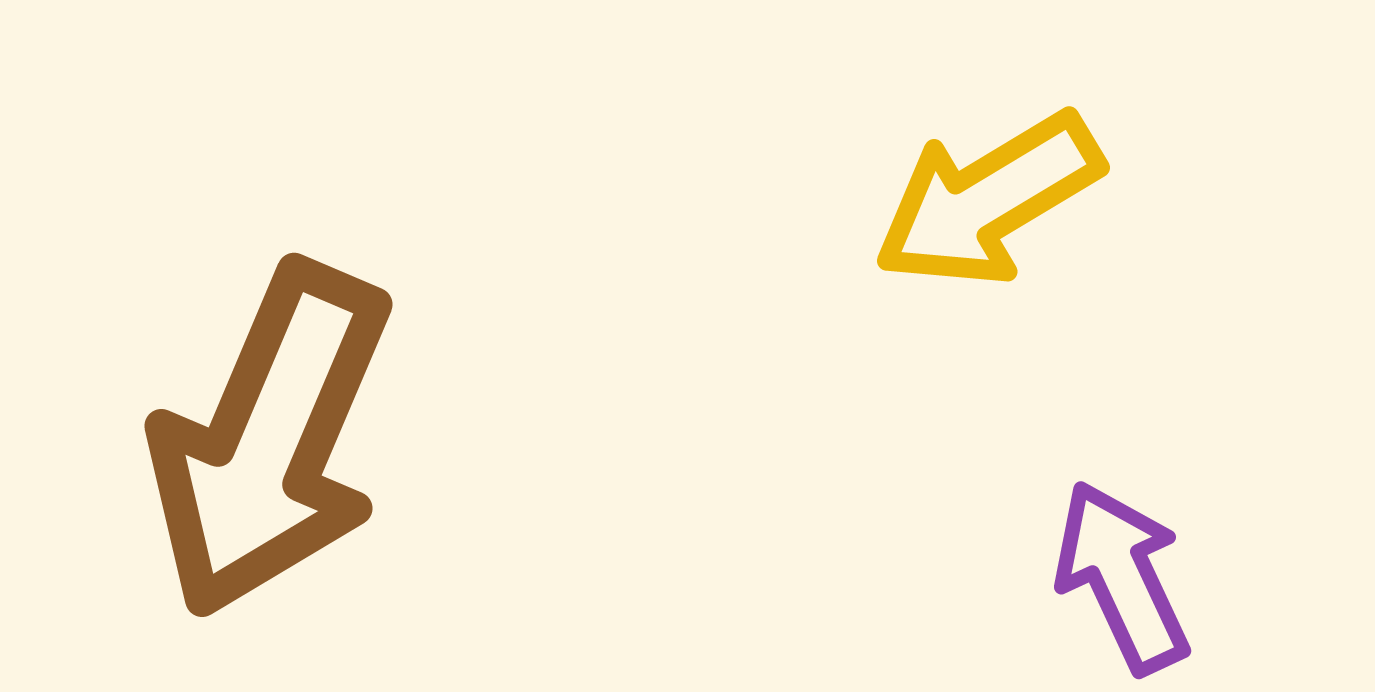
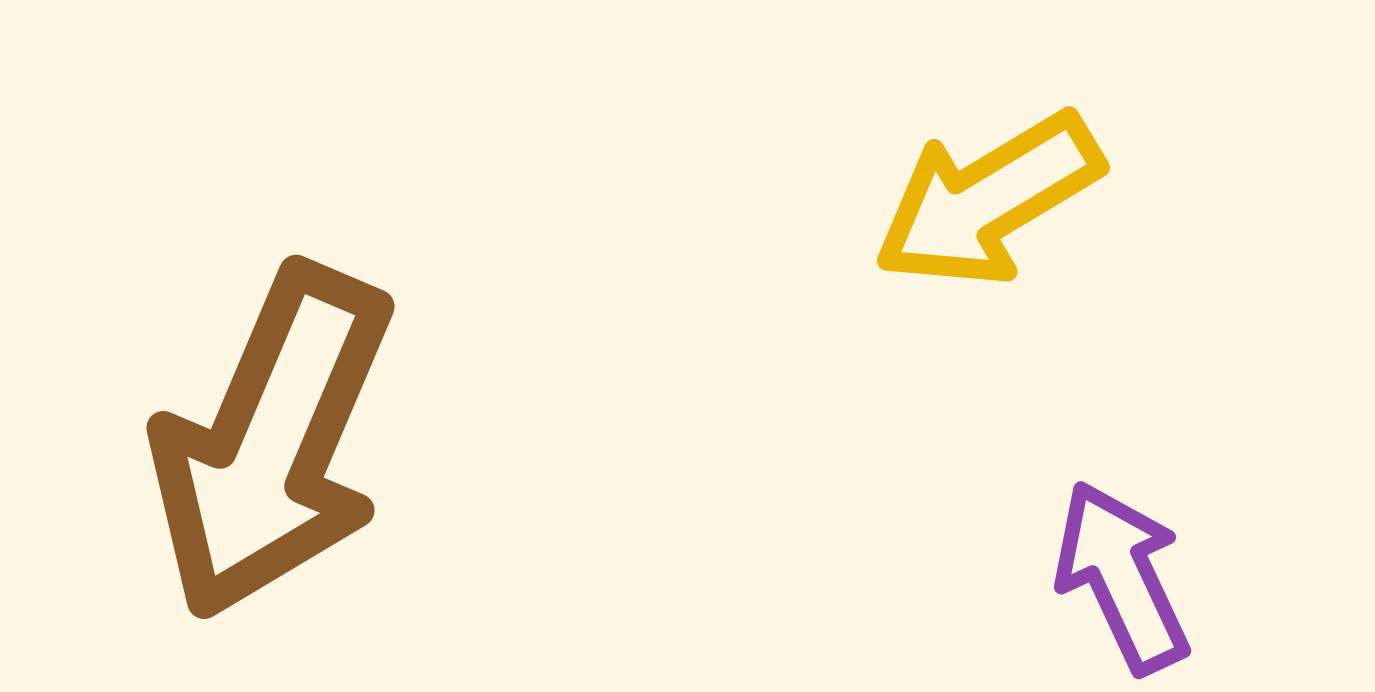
brown arrow: moved 2 px right, 2 px down
